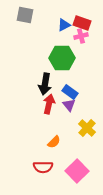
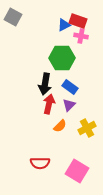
gray square: moved 12 px left, 2 px down; rotated 18 degrees clockwise
red rectangle: moved 4 px left, 2 px up
pink cross: rotated 24 degrees clockwise
blue rectangle: moved 5 px up
purple triangle: rotated 24 degrees clockwise
yellow cross: rotated 18 degrees clockwise
orange semicircle: moved 6 px right, 16 px up
red semicircle: moved 3 px left, 4 px up
pink square: rotated 15 degrees counterclockwise
